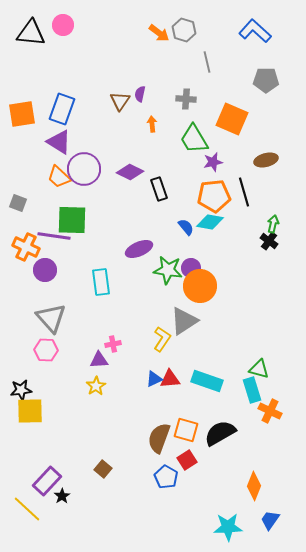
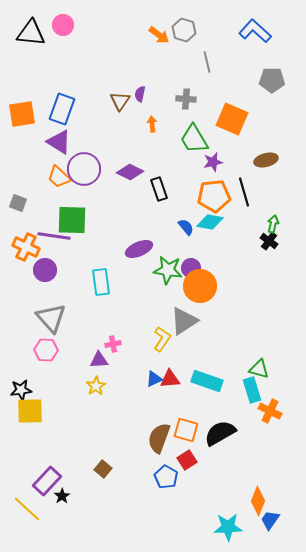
orange arrow at (159, 33): moved 2 px down
gray pentagon at (266, 80): moved 6 px right
orange diamond at (254, 486): moved 4 px right, 15 px down
